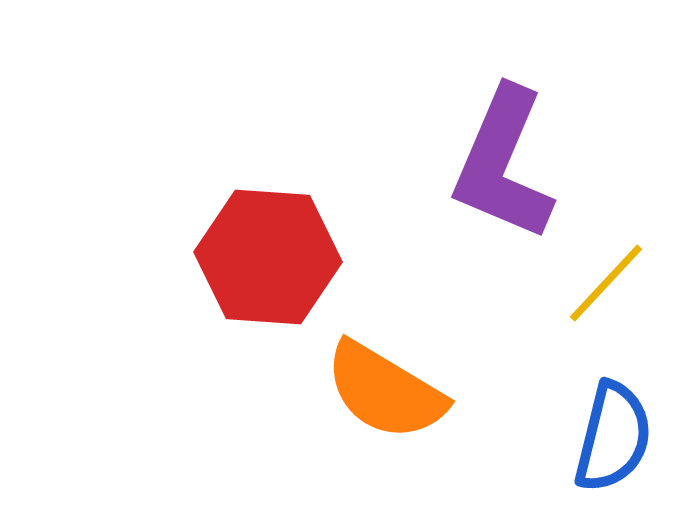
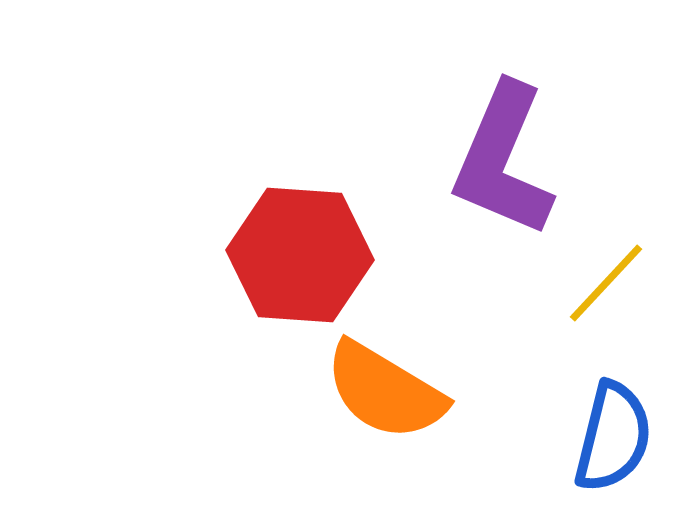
purple L-shape: moved 4 px up
red hexagon: moved 32 px right, 2 px up
